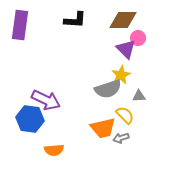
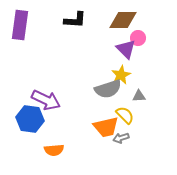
orange trapezoid: moved 3 px right, 1 px up
